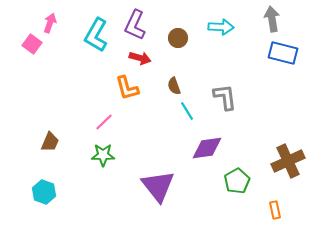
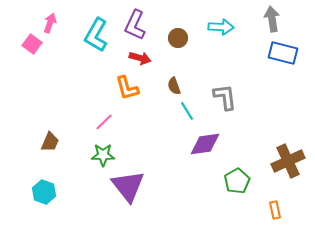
purple diamond: moved 2 px left, 4 px up
purple triangle: moved 30 px left
